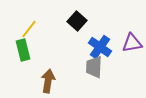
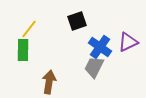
black square: rotated 30 degrees clockwise
purple triangle: moved 4 px left, 1 px up; rotated 15 degrees counterclockwise
green rectangle: rotated 15 degrees clockwise
gray trapezoid: rotated 25 degrees clockwise
brown arrow: moved 1 px right, 1 px down
